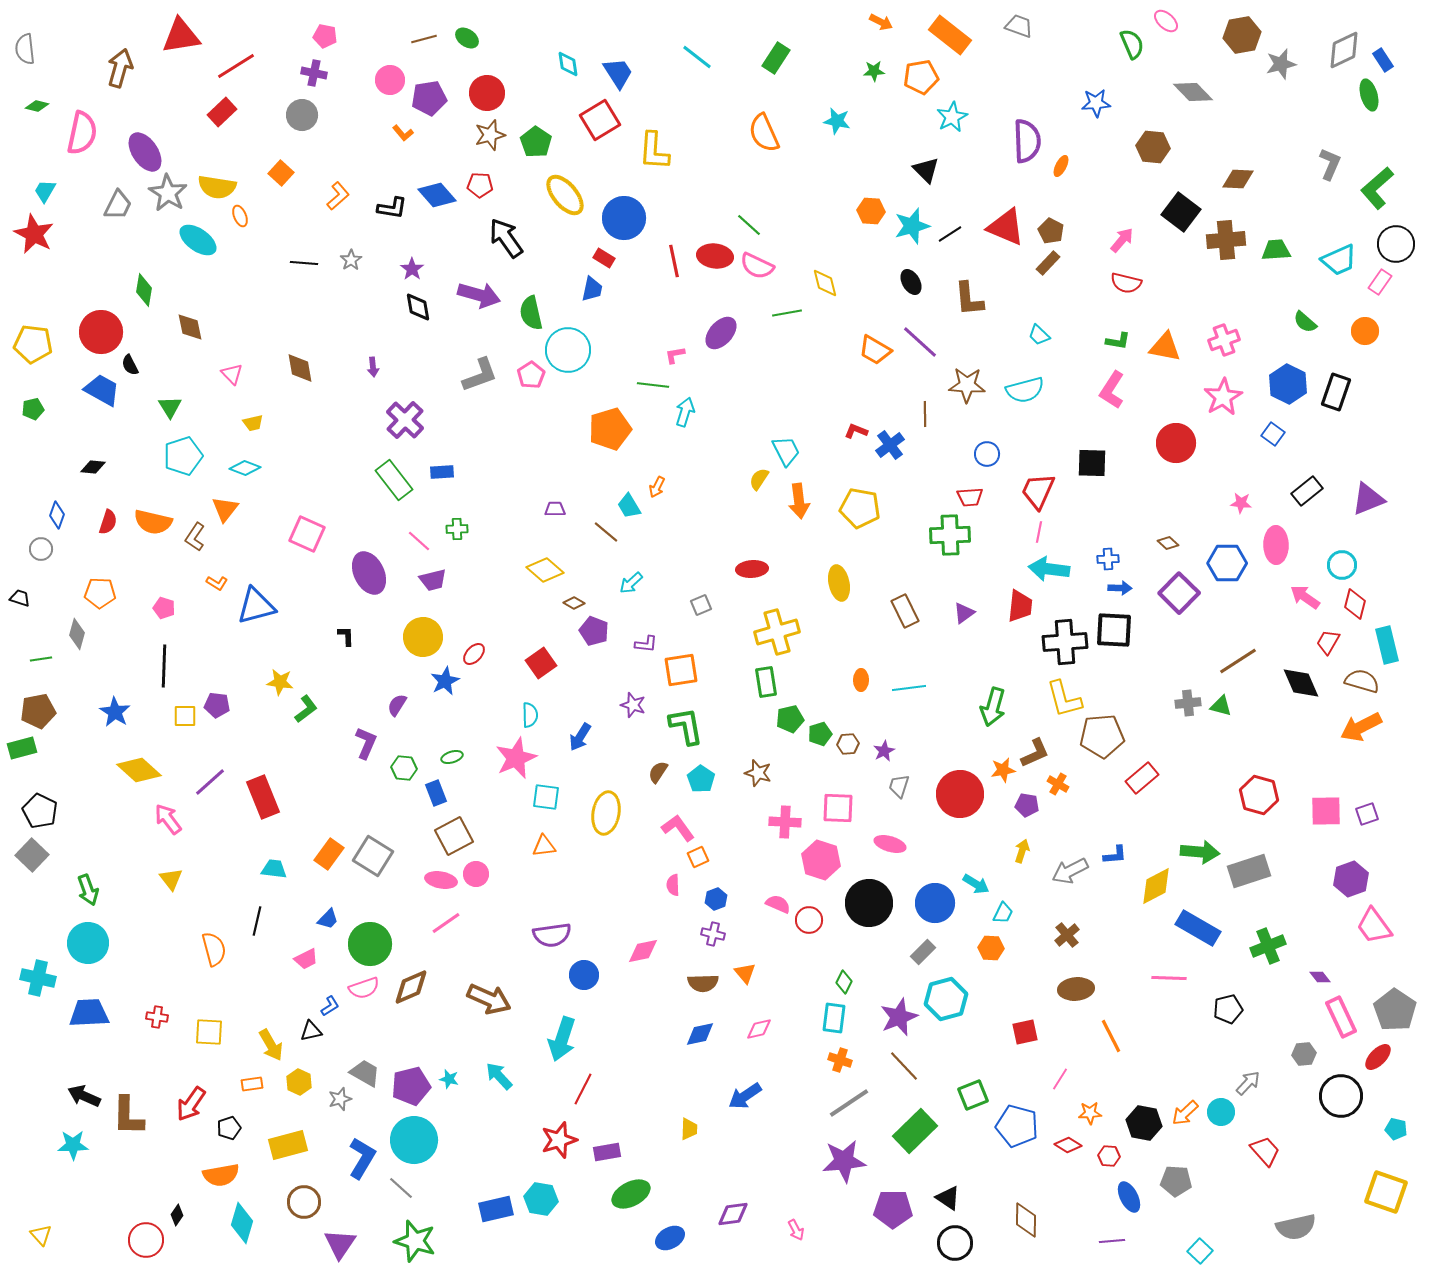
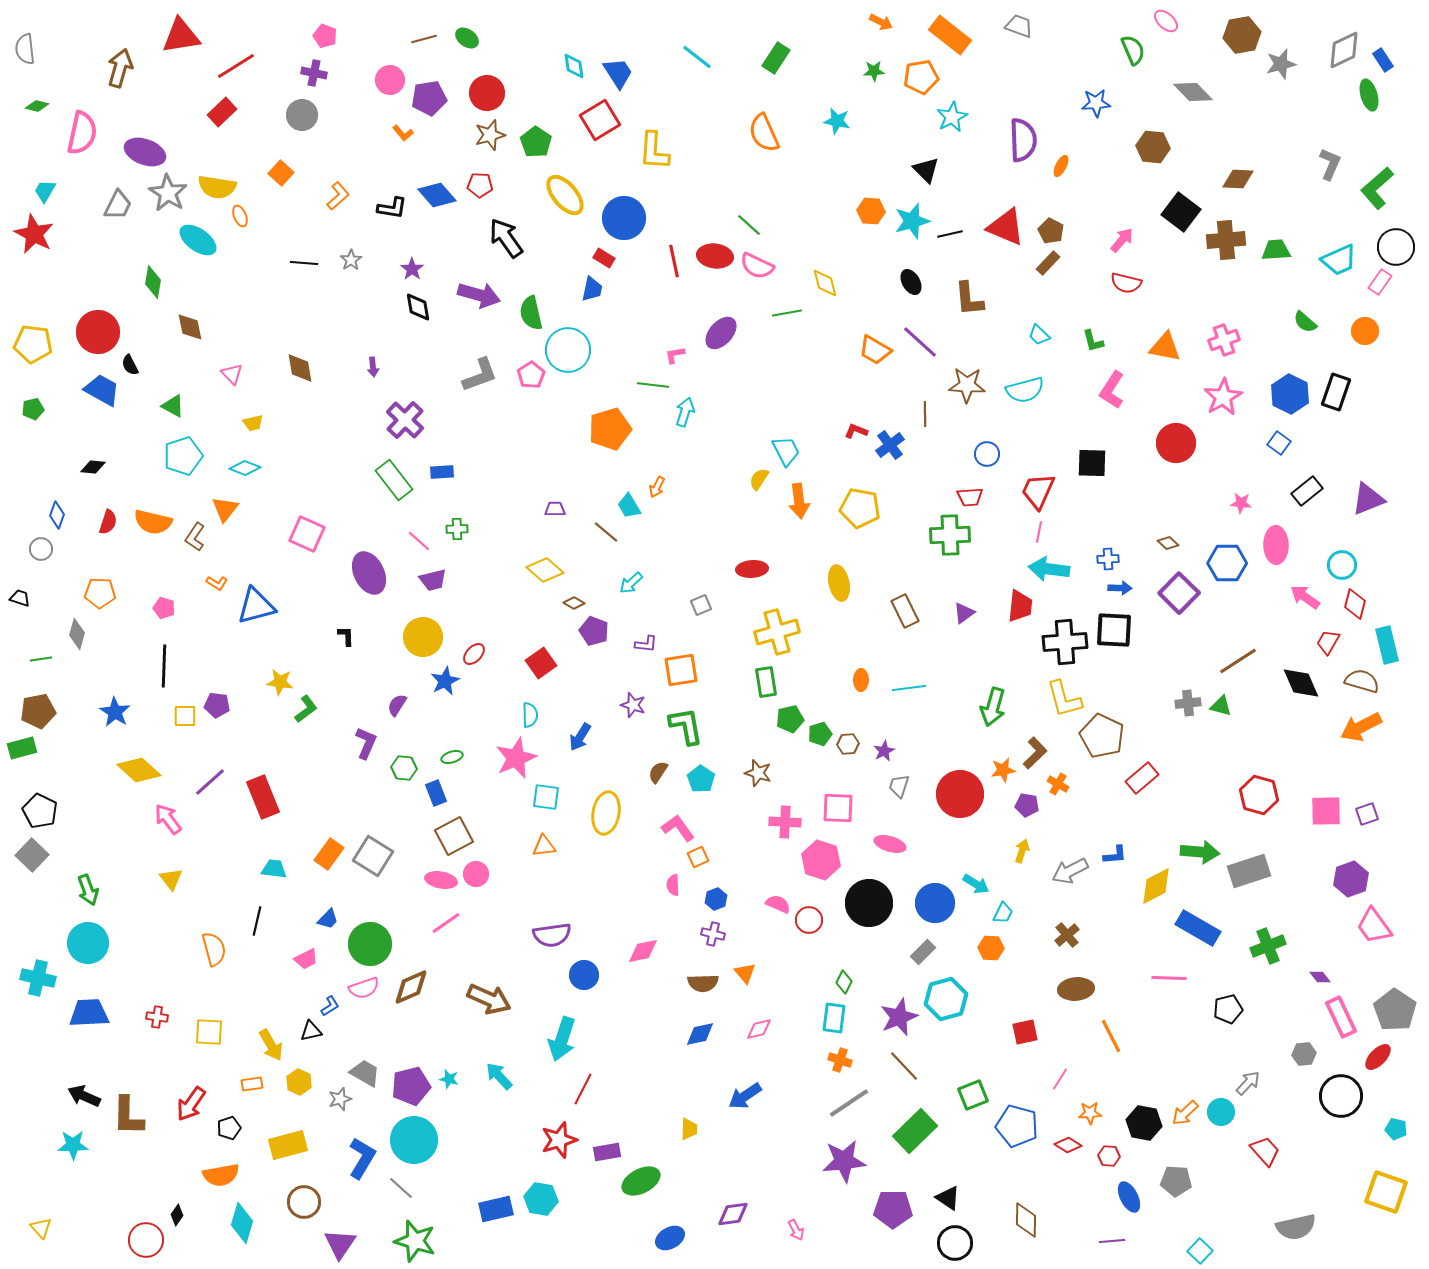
pink pentagon at (325, 36): rotated 10 degrees clockwise
green semicircle at (1132, 44): moved 1 px right, 6 px down
cyan diamond at (568, 64): moved 6 px right, 2 px down
purple semicircle at (1027, 141): moved 4 px left, 1 px up
purple ellipse at (145, 152): rotated 36 degrees counterclockwise
cyan star at (912, 226): moved 5 px up
black line at (950, 234): rotated 20 degrees clockwise
black circle at (1396, 244): moved 3 px down
green diamond at (144, 290): moved 9 px right, 8 px up
red circle at (101, 332): moved 3 px left
green L-shape at (1118, 341): moved 25 px left; rotated 65 degrees clockwise
blue hexagon at (1288, 384): moved 2 px right, 10 px down
green triangle at (170, 407): moved 3 px right, 1 px up; rotated 30 degrees counterclockwise
blue square at (1273, 434): moved 6 px right, 9 px down
brown pentagon at (1102, 736): rotated 30 degrees clockwise
brown L-shape at (1035, 753): rotated 20 degrees counterclockwise
green ellipse at (631, 1194): moved 10 px right, 13 px up
yellow triangle at (41, 1235): moved 7 px up
